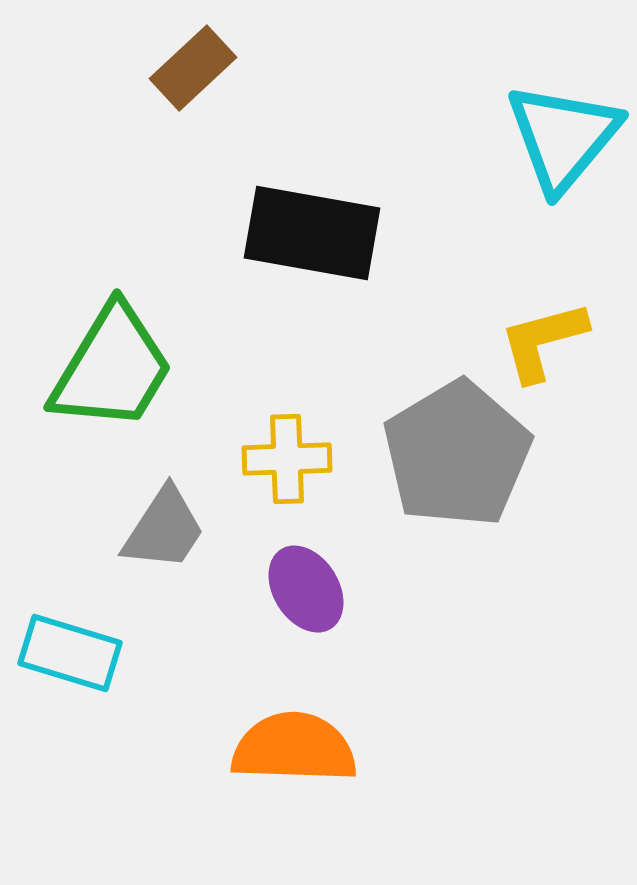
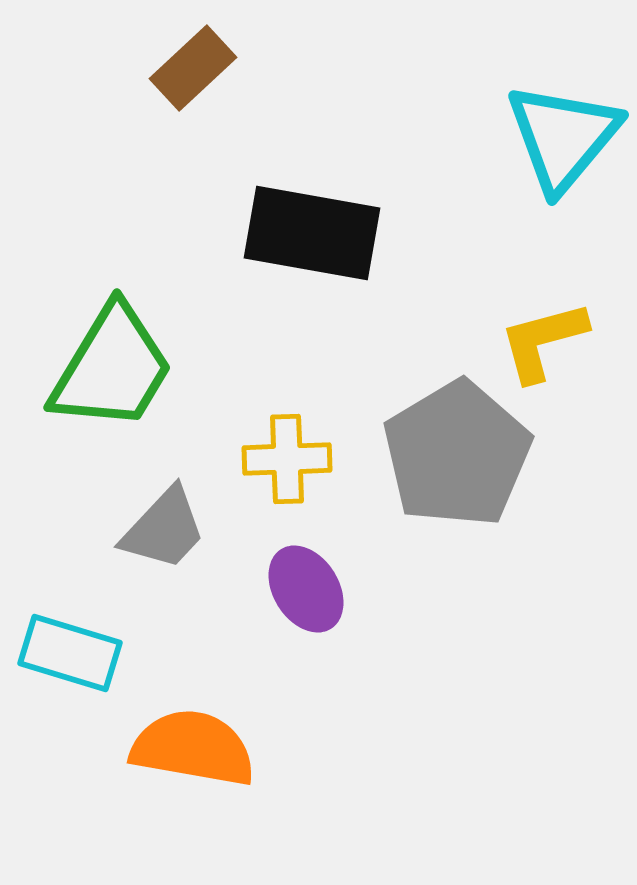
gray trapezoid: rotated 10 degrees clockwise
orange semicircle: moved 101 px left; rotated 8 degrees clockwise
